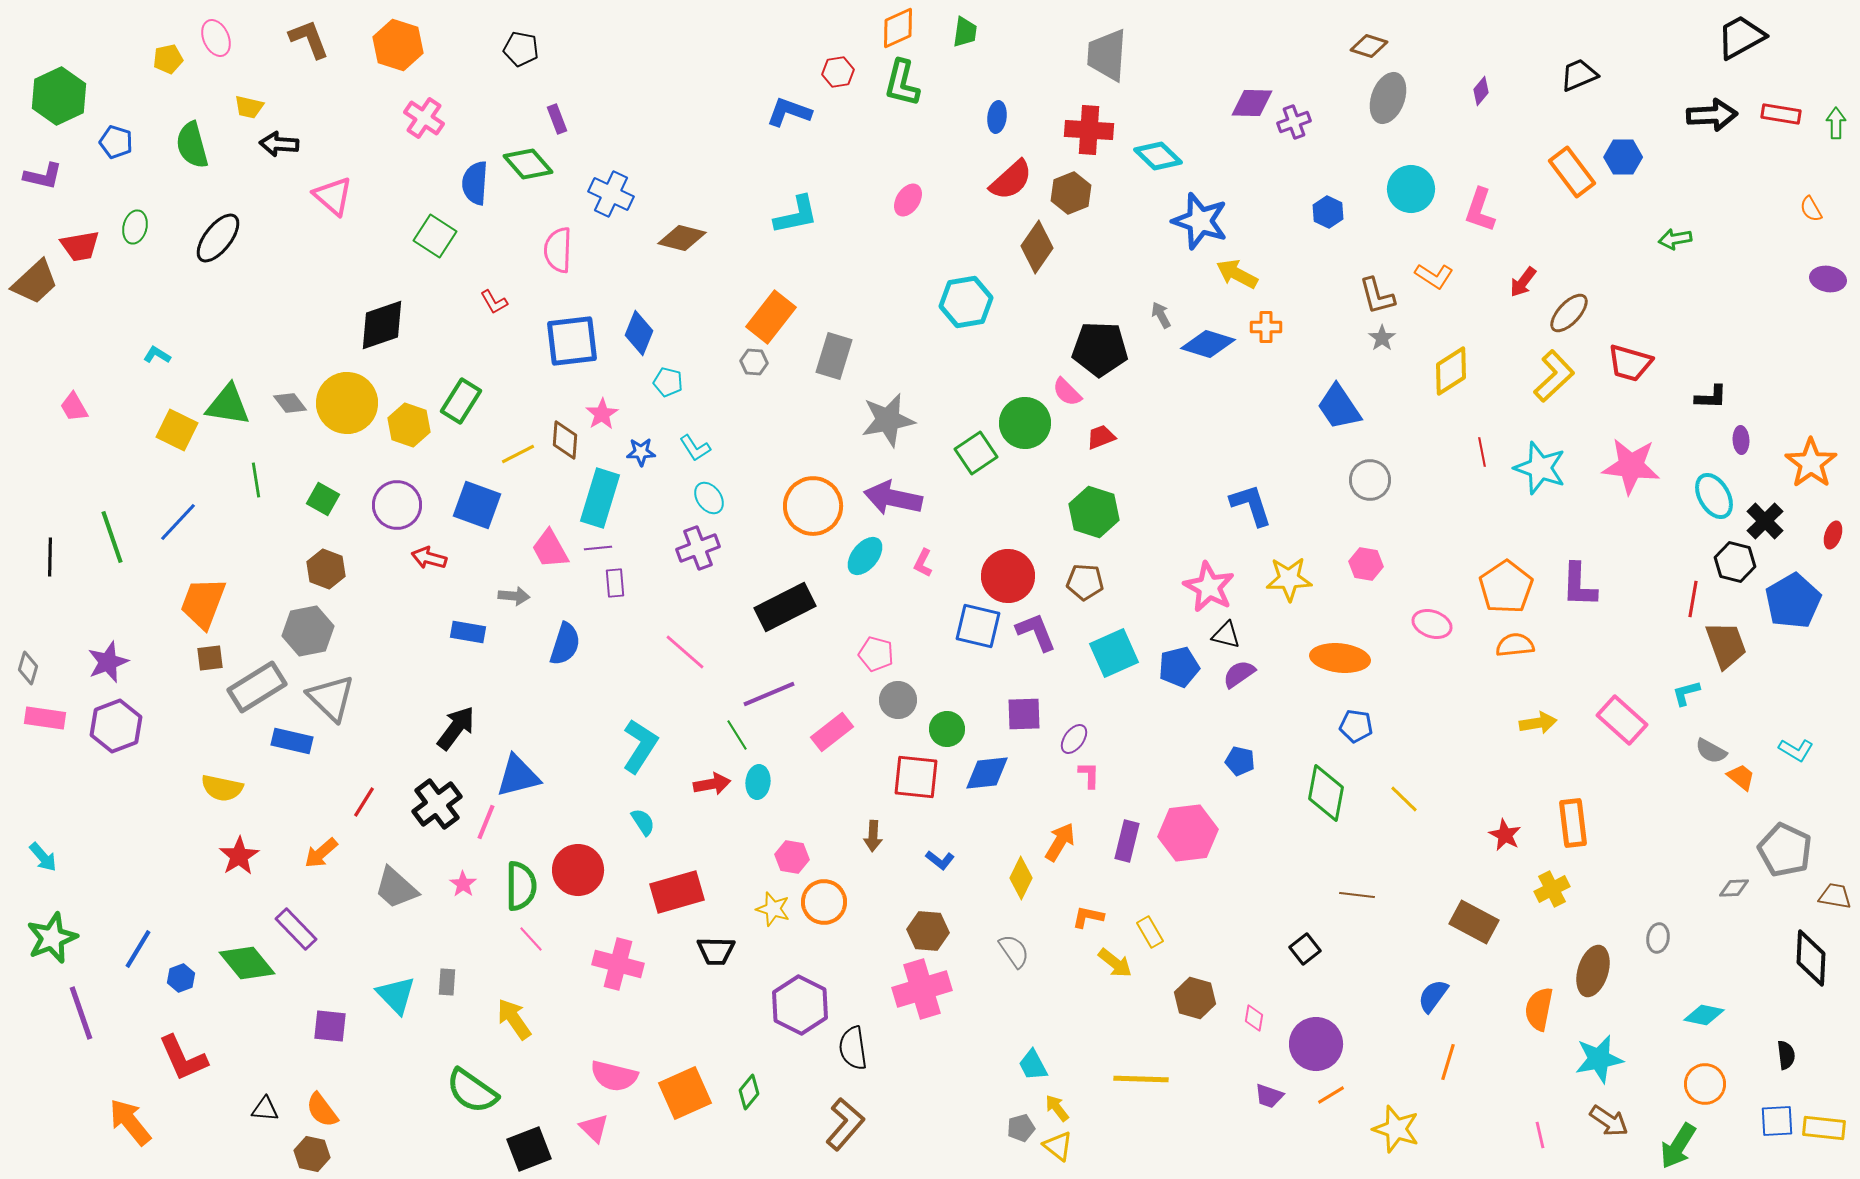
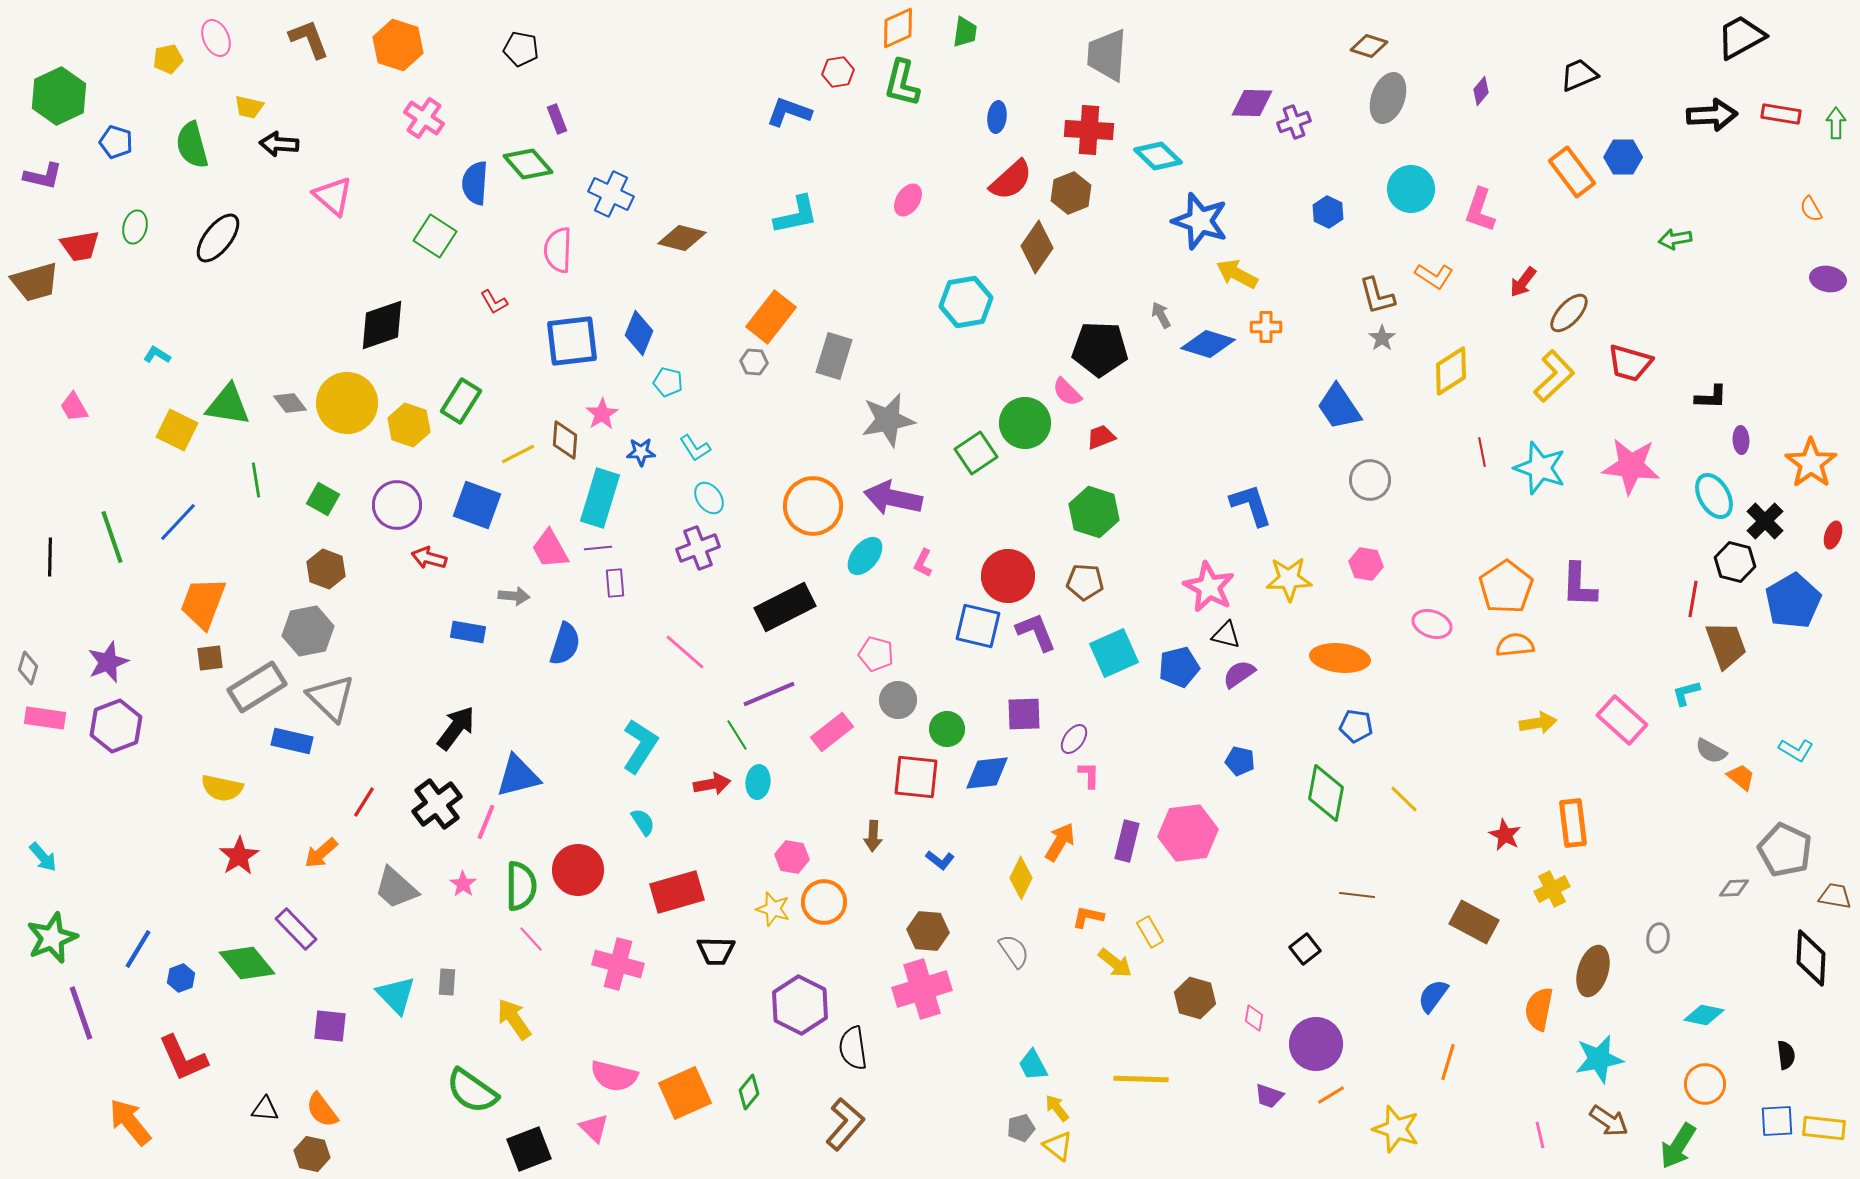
brown trapezoid at (35, 282): rotated 27 degrees clockwise
